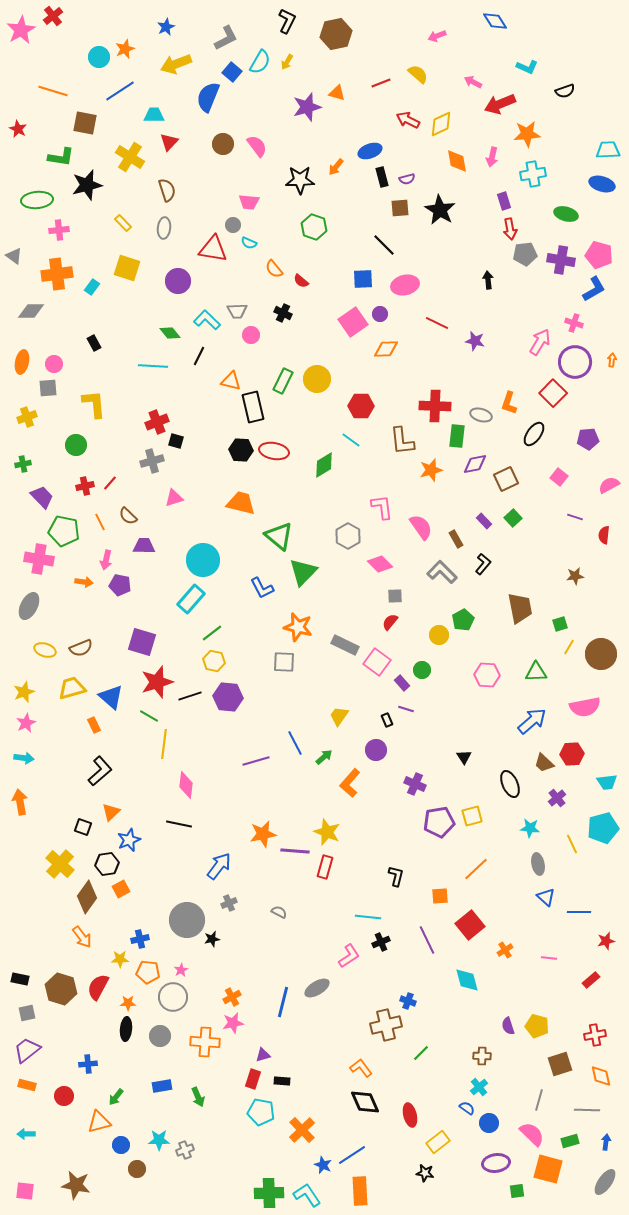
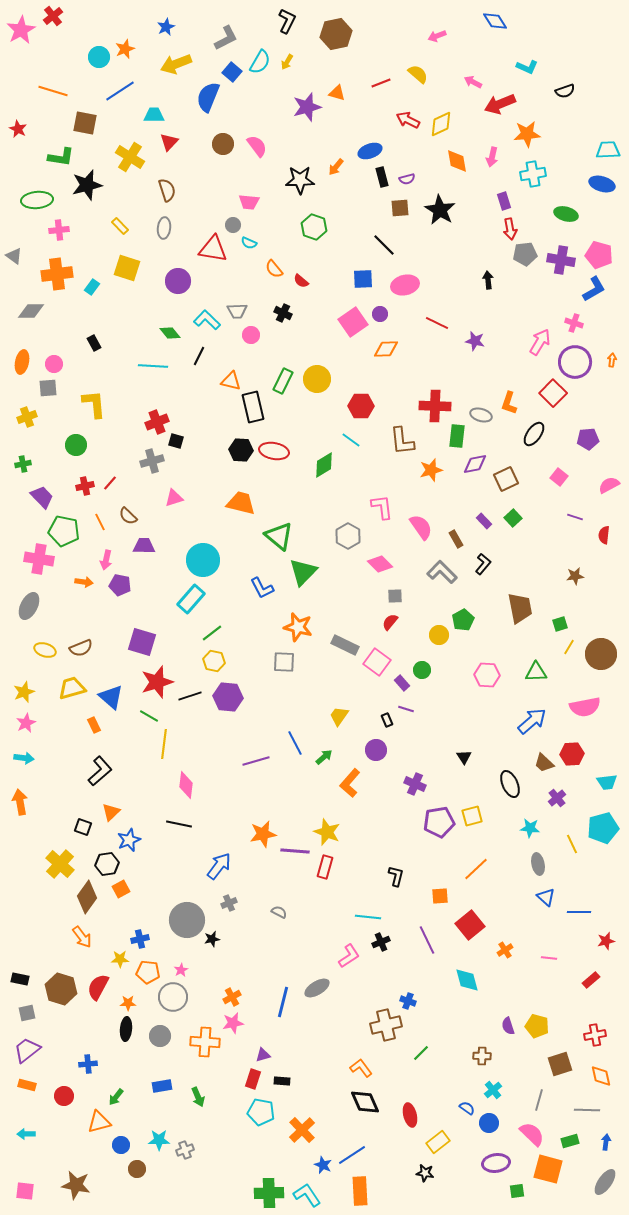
yellow rectangle at (123, 223): moved 3 px left, 3 px down
cyan cross at (479, 1087): moved 14 px right, 3 px down
